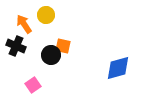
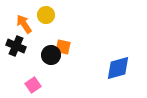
orange square: moved 1 px down
